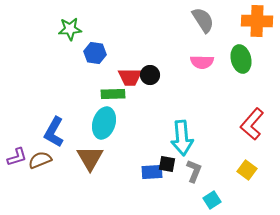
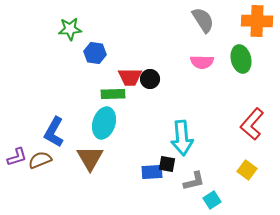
black circle: moved 4 px down
gray L-shape: moved 10 px down; rotated 55 degrees clockwise
